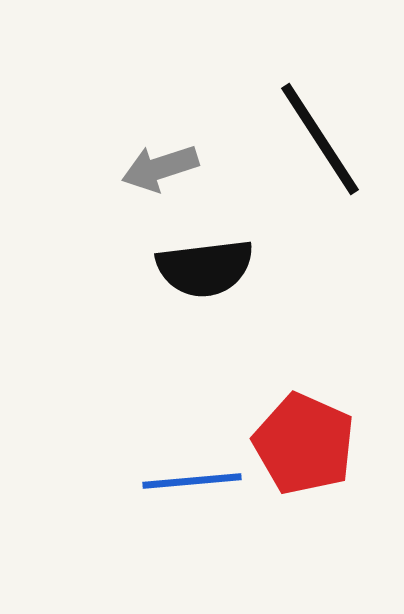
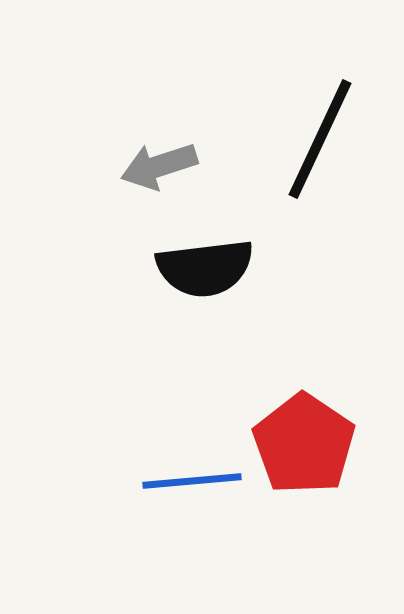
black line: rotated 58 degrees clockwise
gray arrow: moved 1 px left, 2 px up
red pentagon: rotated 10 degrees clockwise
